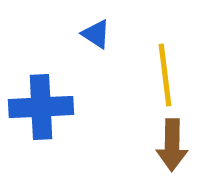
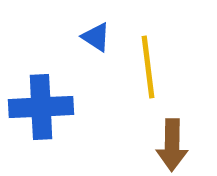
blue triangle: moved 3 px down
yellow line: moved 17 px left, 8 px up
